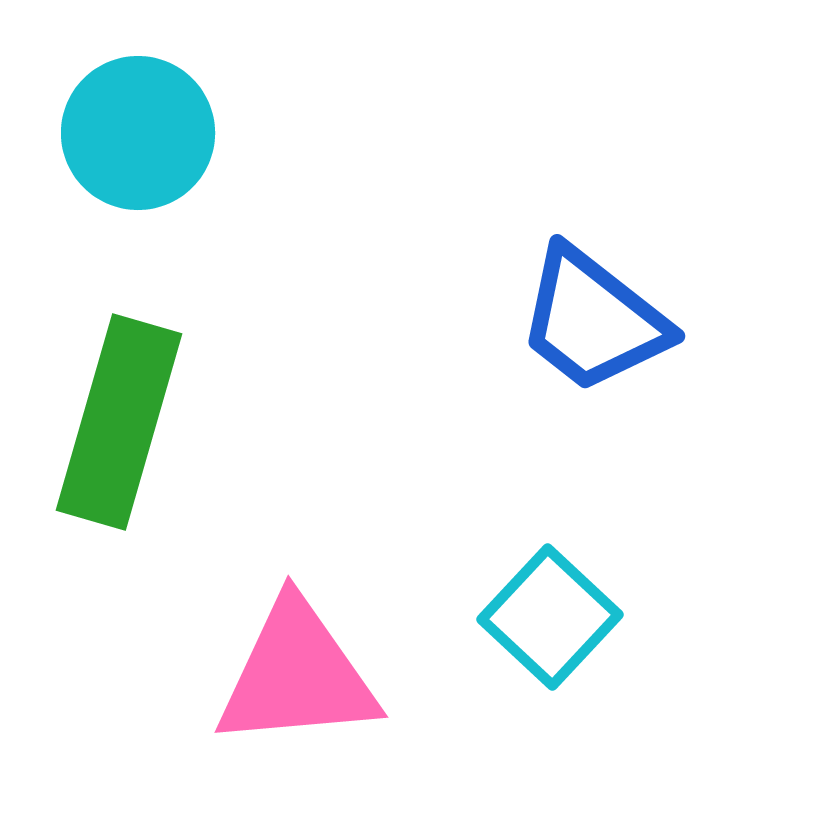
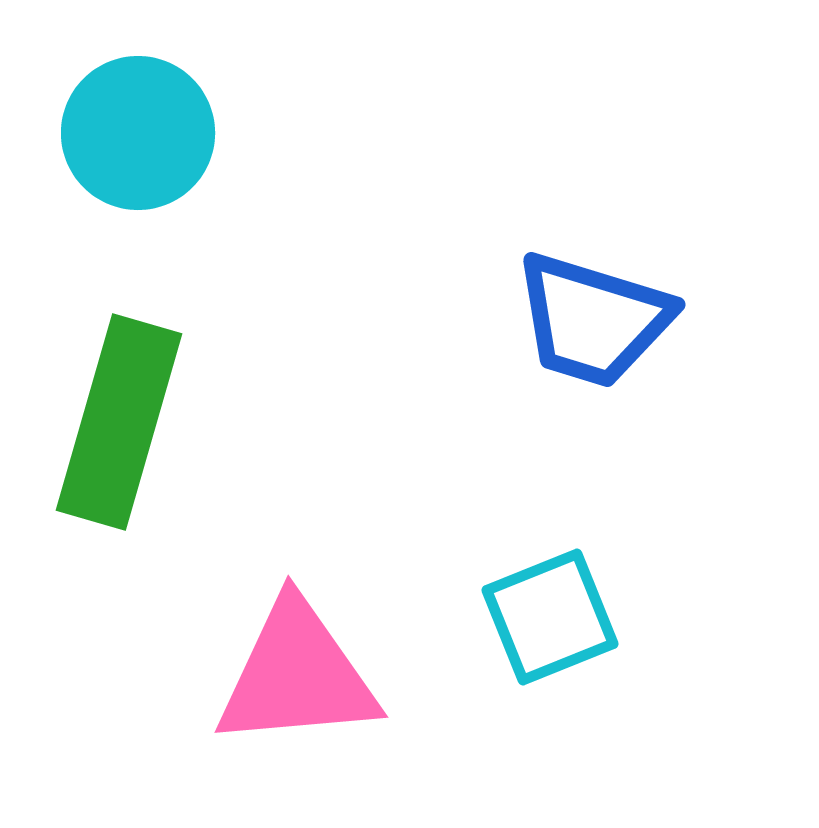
blue trapezoid: rotated 21 degrees counterclockwise
cyan square: rotated 25 degrees clockwise
